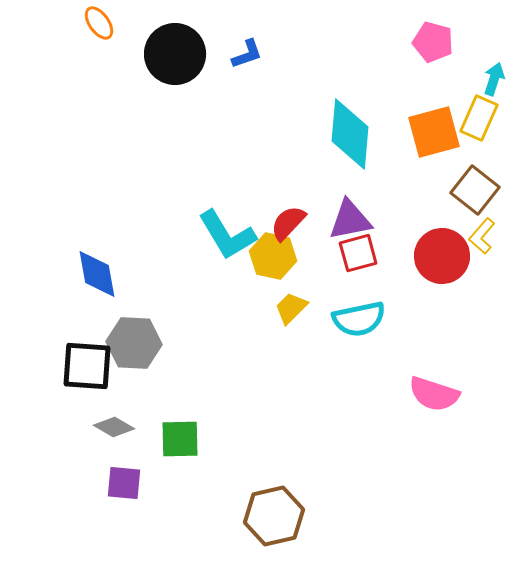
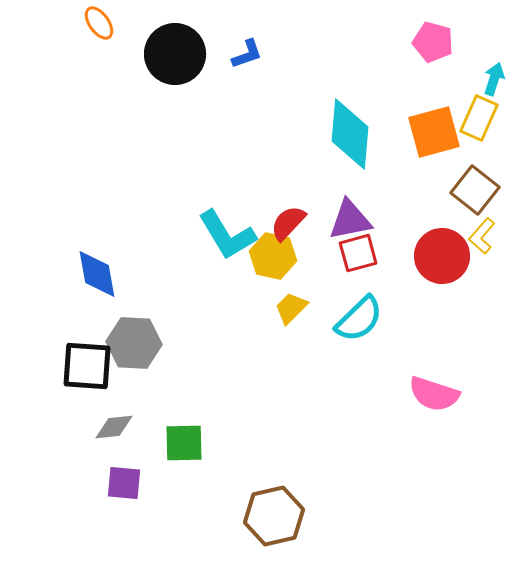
cyan semicircle: rotated 32 degrees counterclockwise
gray diamond: rotated 36 degrees counterclockwise
green square: moved 4 px right, 4 px down
